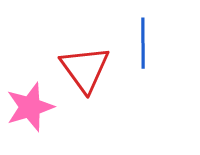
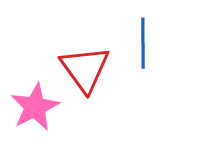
pink star: moved 5 px right; rotated 9 degrees counterclockwise
